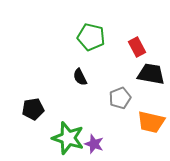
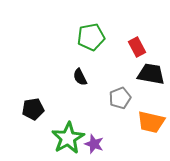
green pentagon: rotated 24 degrees counterclockwise
green star: rotated 24 degrees clockwise
